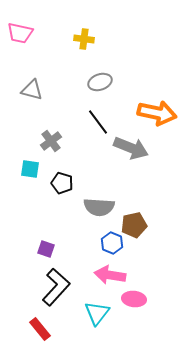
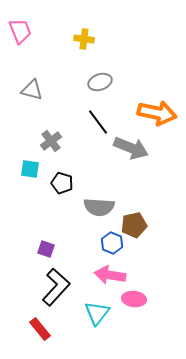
pink trapezoid: moved 2 px up; rotated 124 degrees counterclockwise
